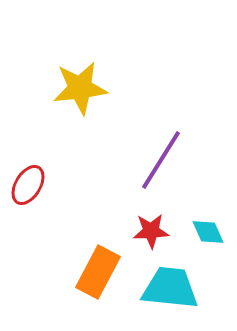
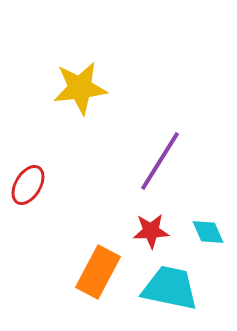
purple line: moved 1 px left, 1 px down
cyan trapezoid: rotated 6 degrees clockwise
